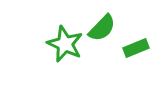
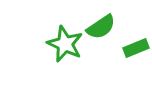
green semicircle: moved 1 px left, 1 px up; rotated 12 degrees clockwise
